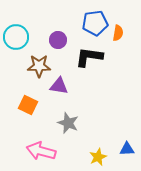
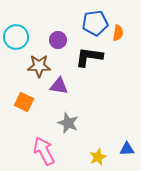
orange square: moved 4 px left, 3 px up
pink arrow: moved 3 px right; rotated 48 degrees clockwise
